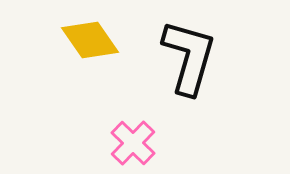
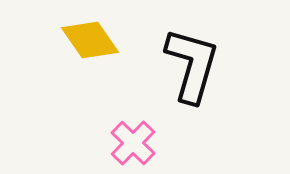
black L-shape: moved 3 px right, 8 px down
